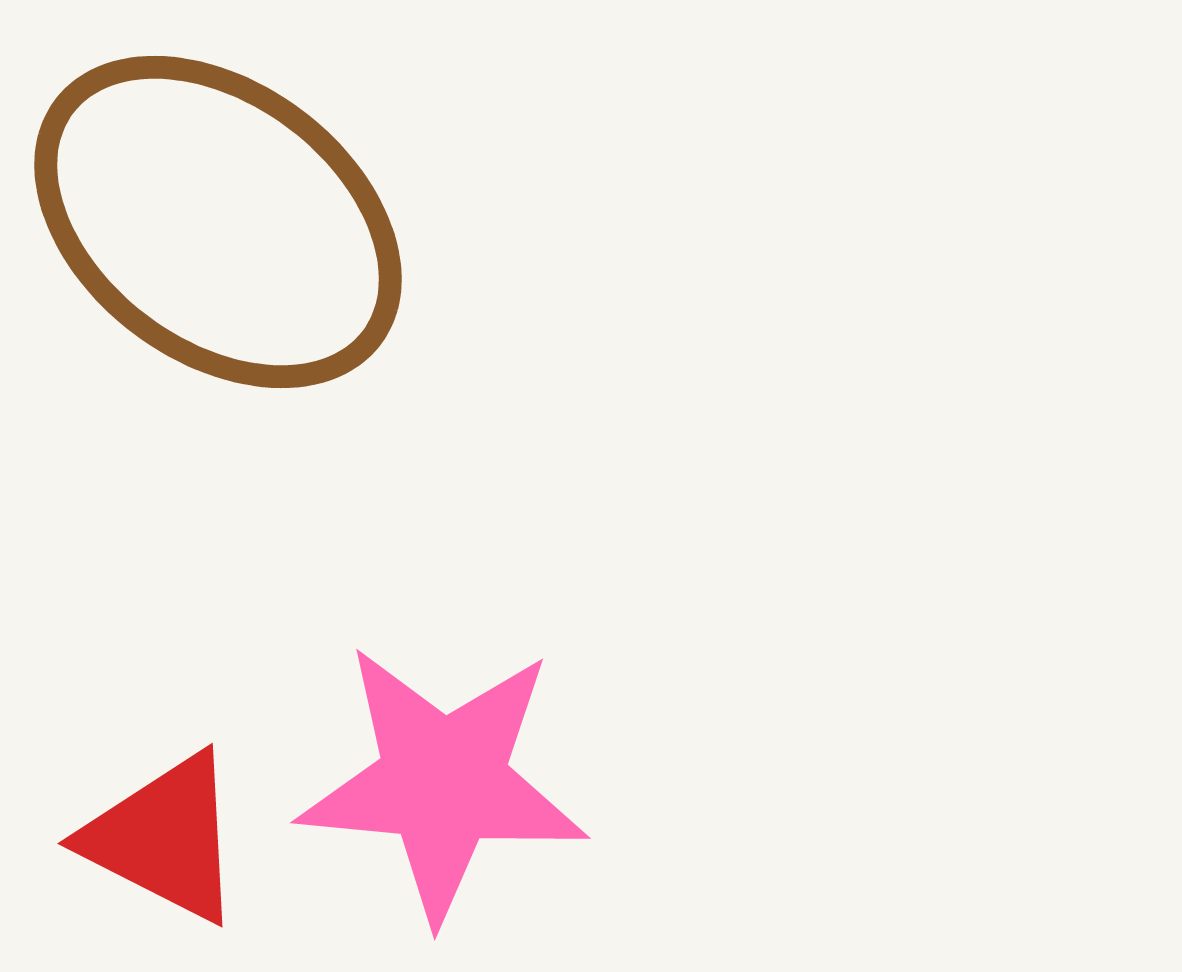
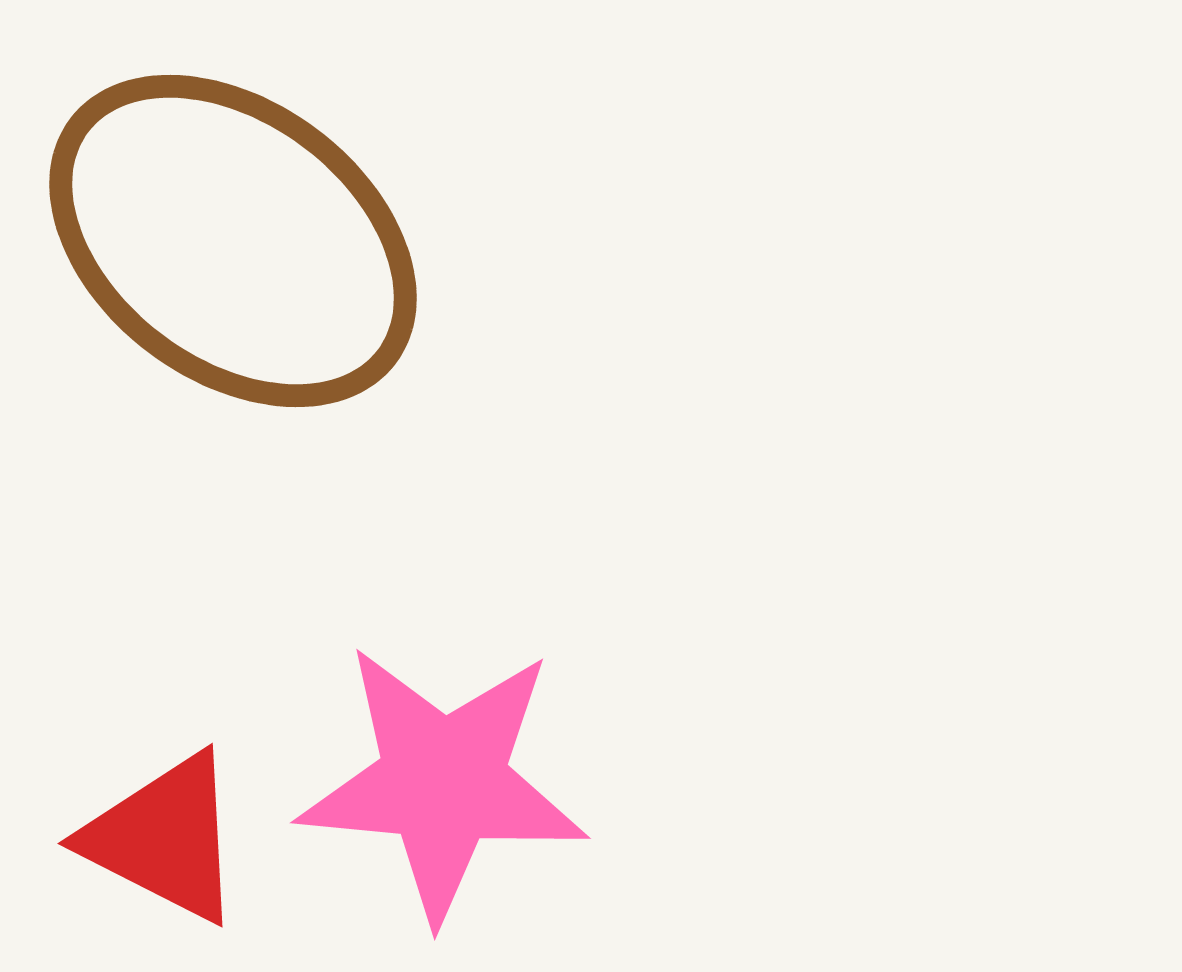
brown ellipse: moved 15 px right, 19 px down
